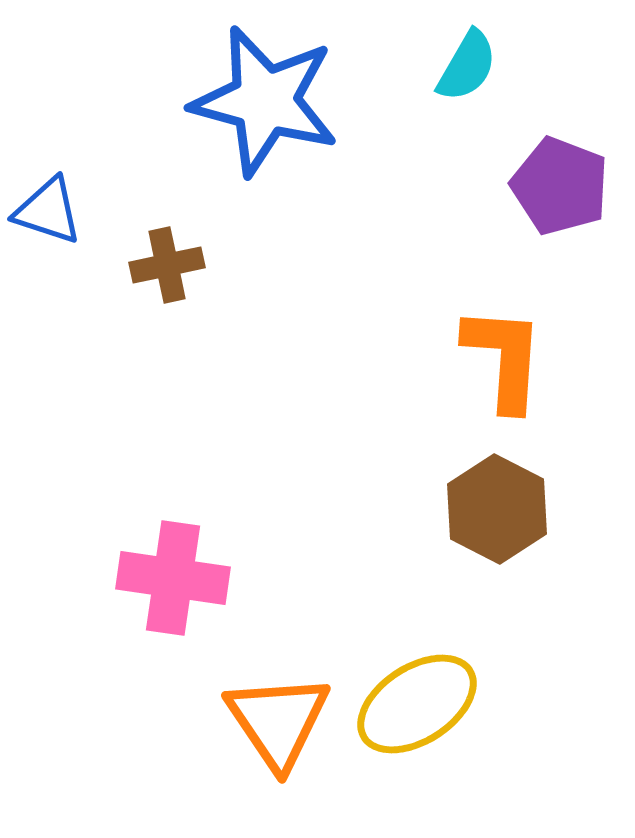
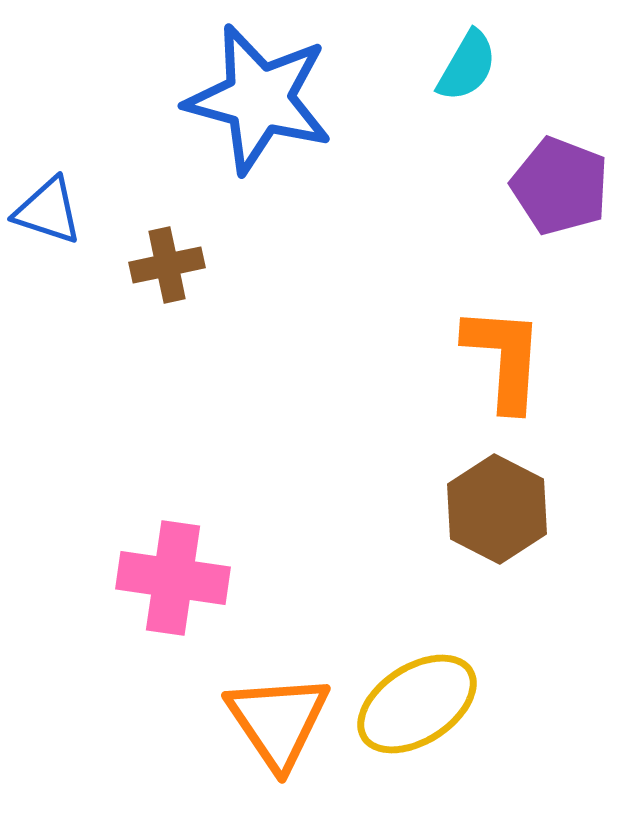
blue star: moved 6 px left, 2 px up
